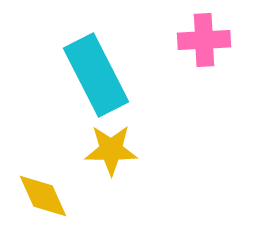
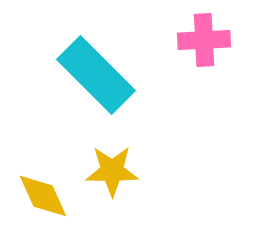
cyan rectangle: rotated 18 degrees counterclockwise
yellow star: moved 1 px right, 21 px down
